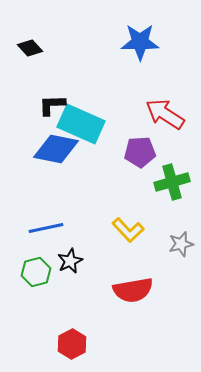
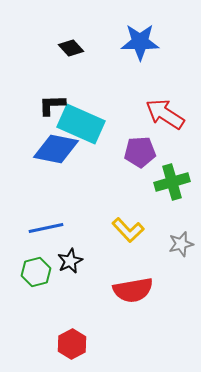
black diamond: moved 41 px right
